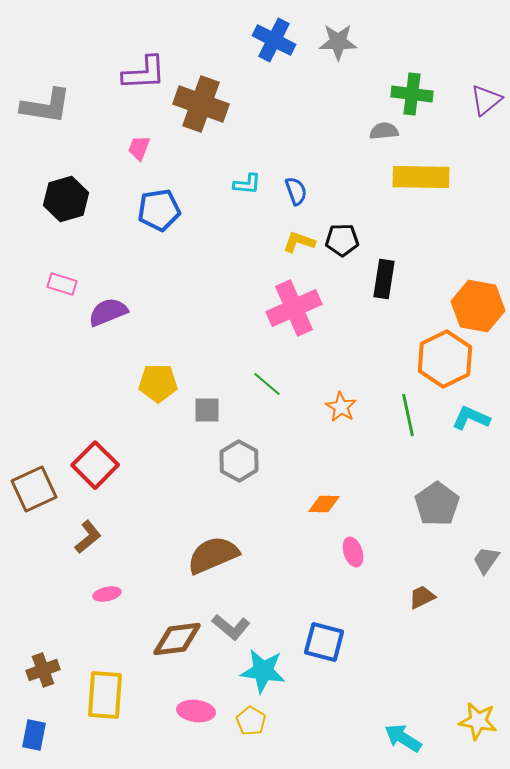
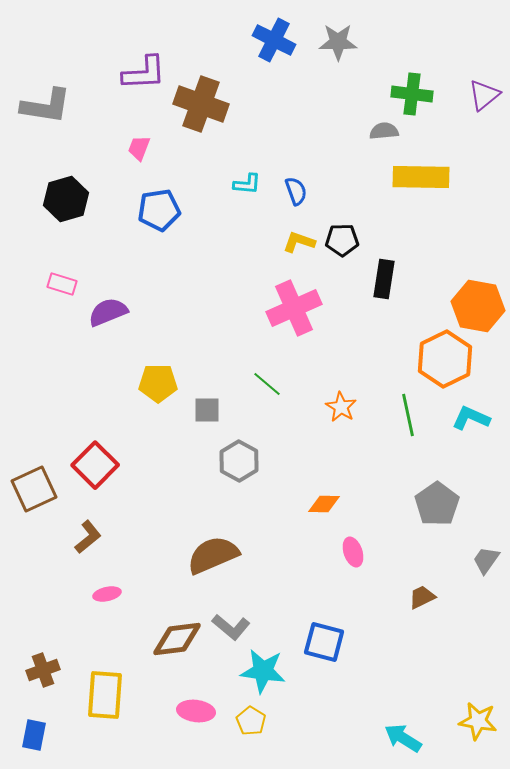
purple triangle at (486, 100): moved 2 px left, 5 px up
